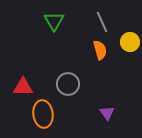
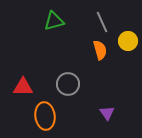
green triangle: rotated 45 degrees clockwise
yellow circle: moved 2 px left, 1 px up
orange ellipse: moved 2 px right, 2 px down
